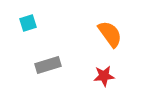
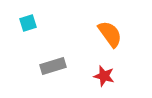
gray rectangle: moved 5 px right, 1 px down
red star: rotated 20 degrees clockwise
